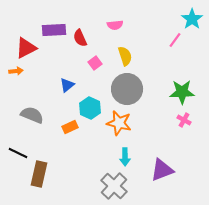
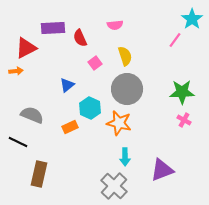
purple rectangle: moved 1 px left, 2 px up
black line: moved 11 px up
